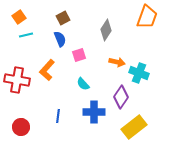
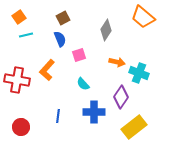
orange trapezoid: moved 4 px left; rotated 110 degrees clockwise
